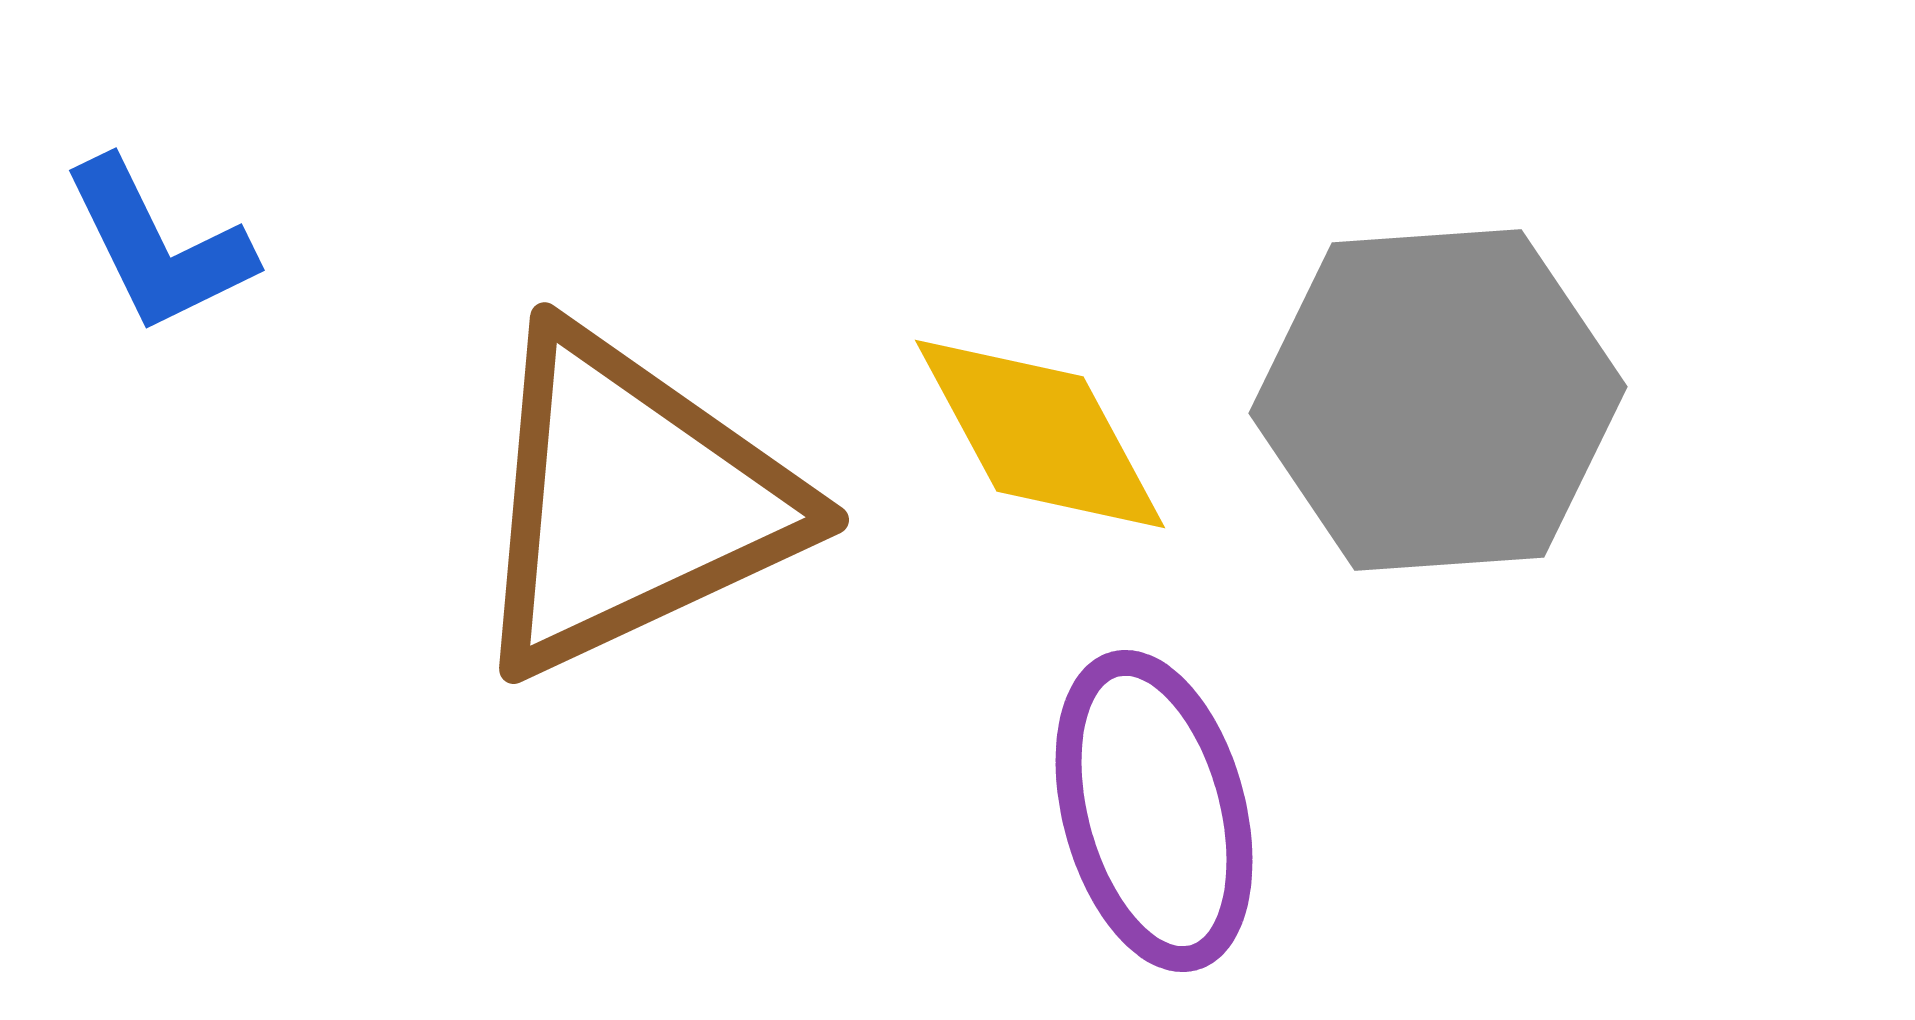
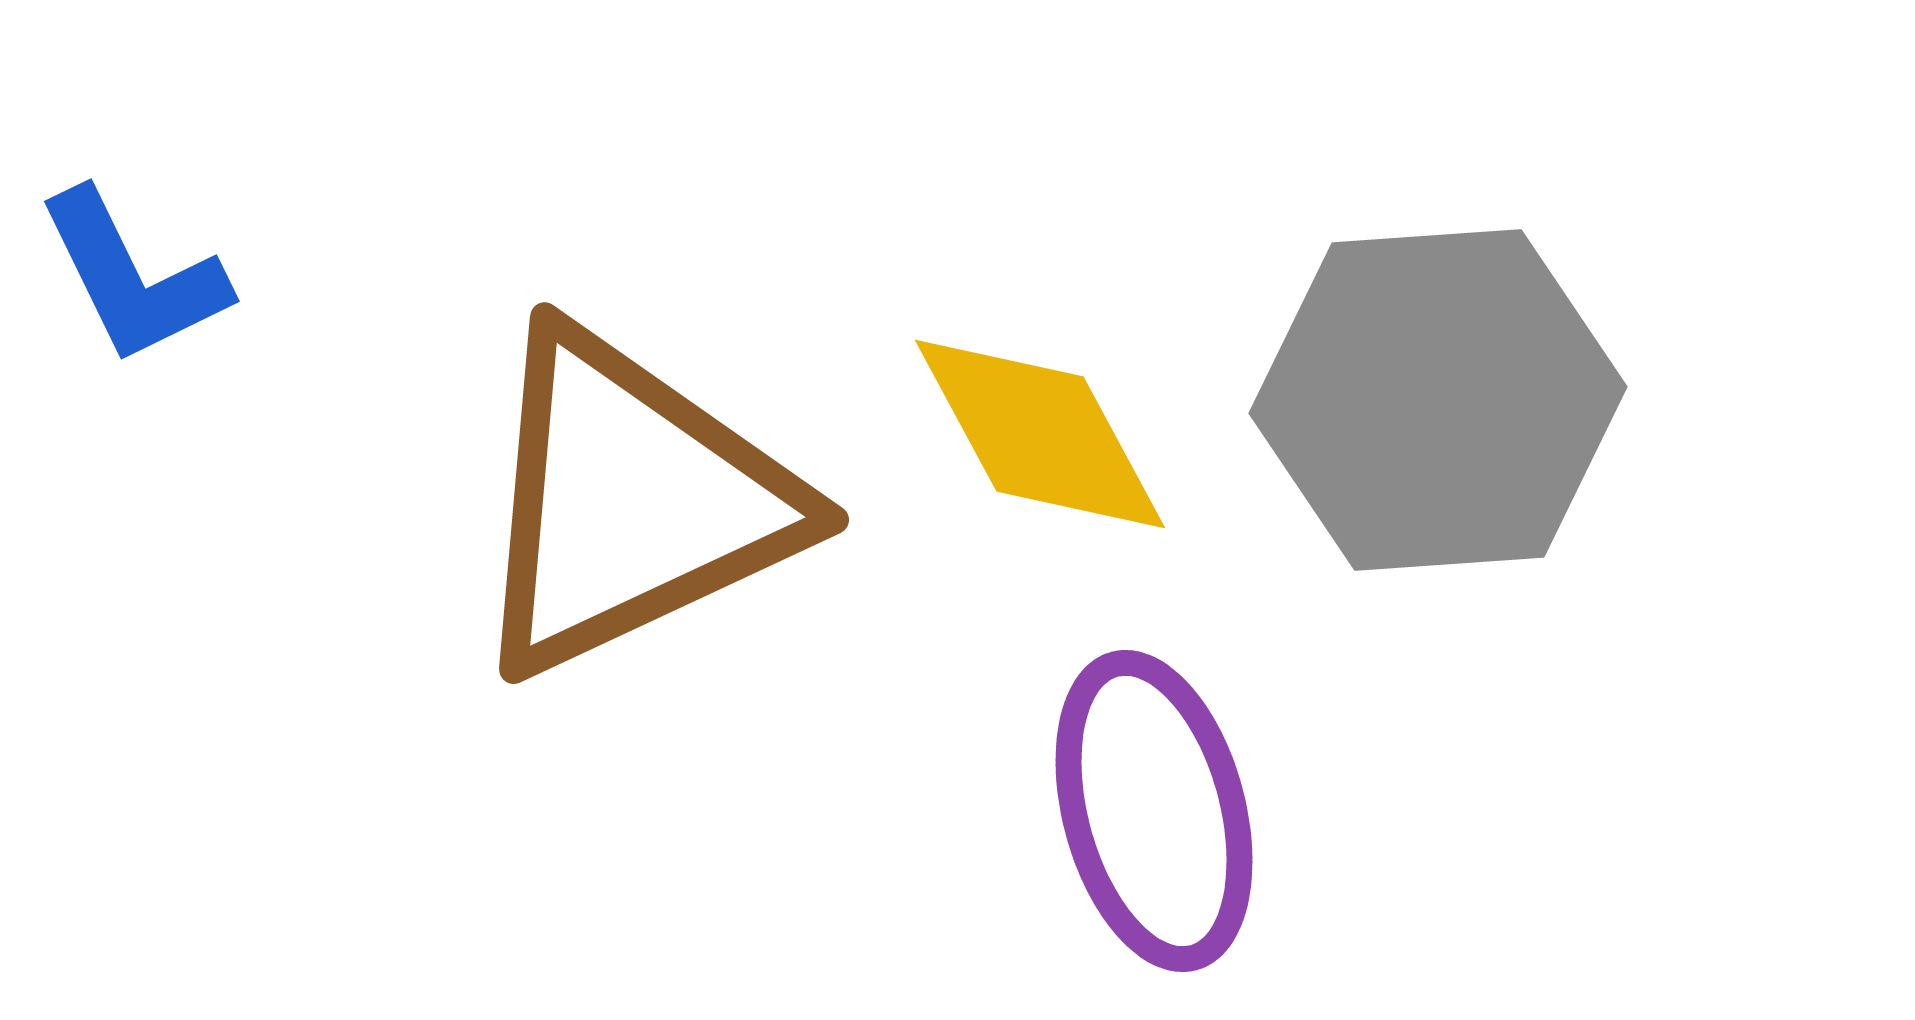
blue L-shape: moved 25 px left, 31 px down
